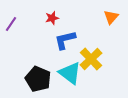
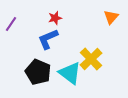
red star: moved 3 px right
blue L-shape: moved 17 px left, 1 px up; rotated 10 degrees counterclockwise
black pentagon: moved 7 px up
